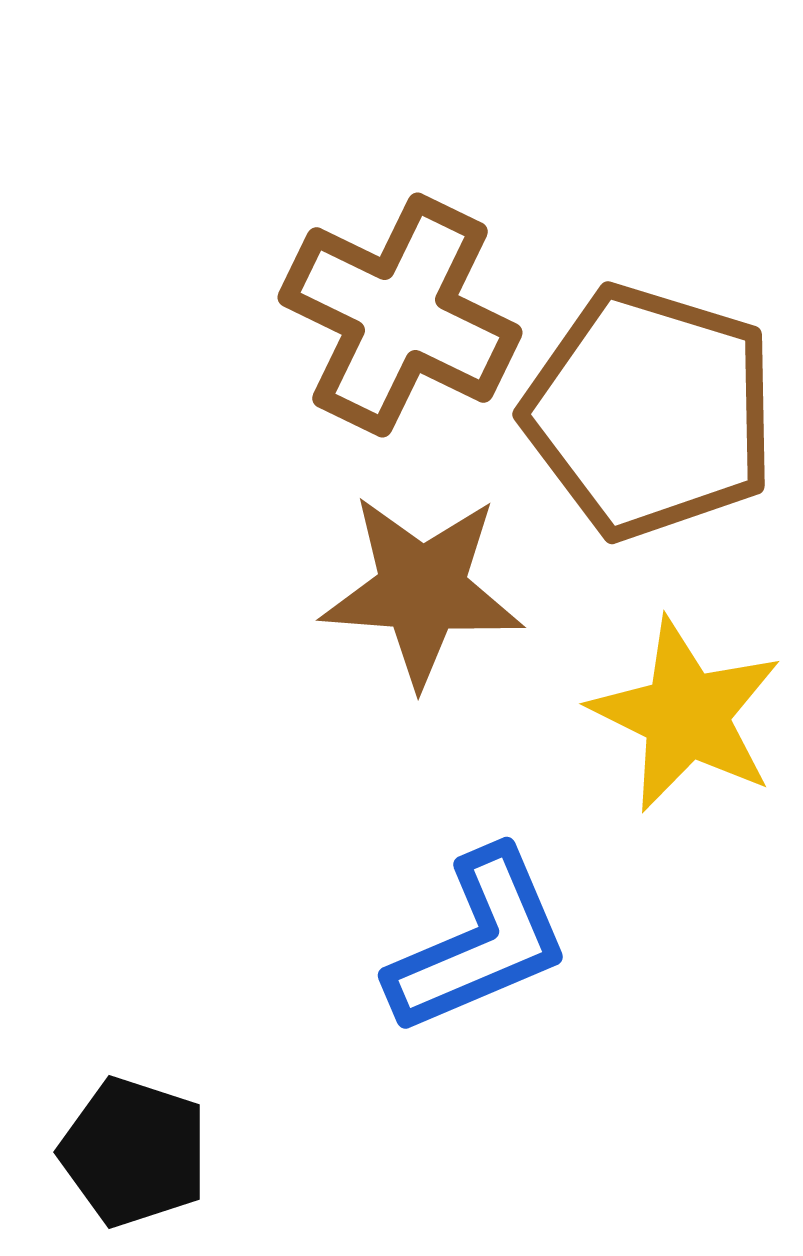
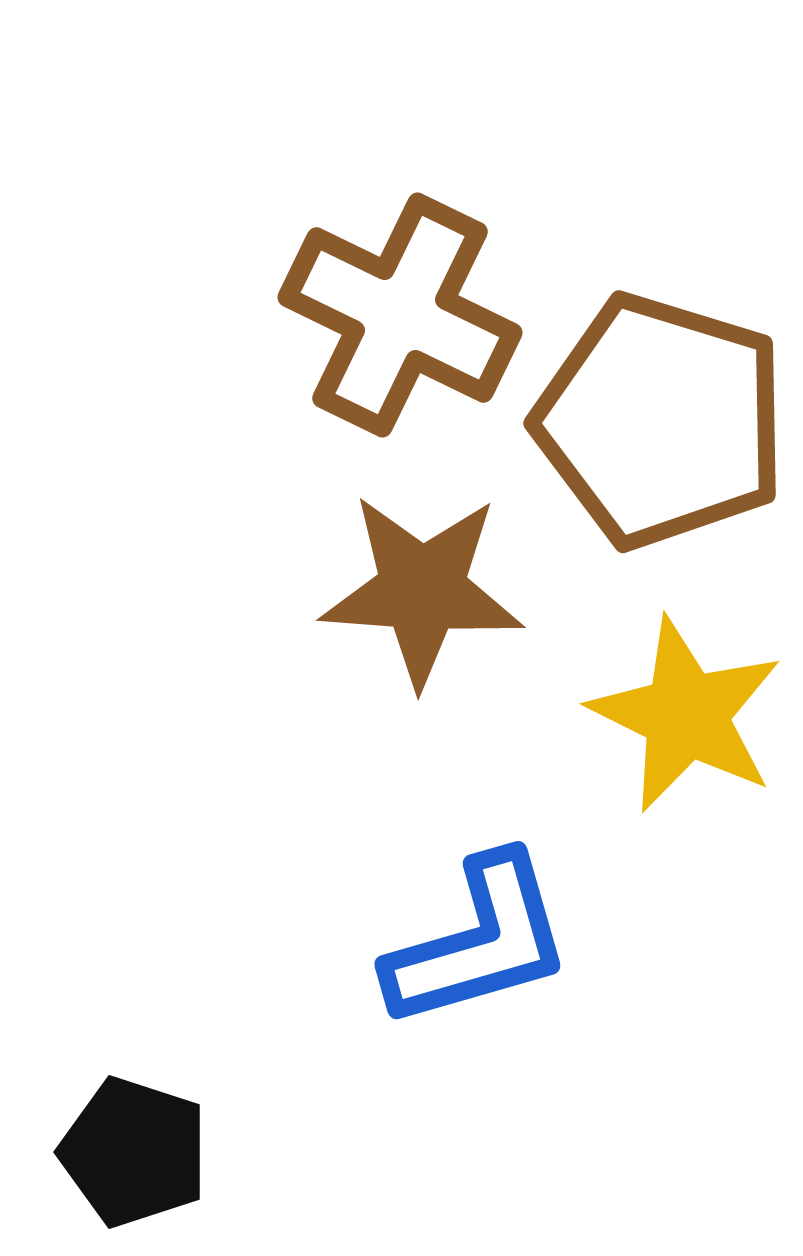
brown pentagon: moved 11 px right, 9 px down
blue L-shape: rotated 7 degrees clockwise
